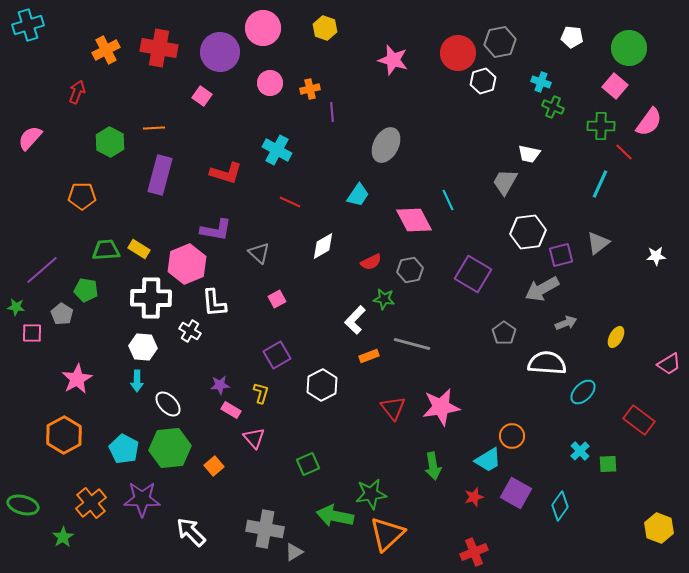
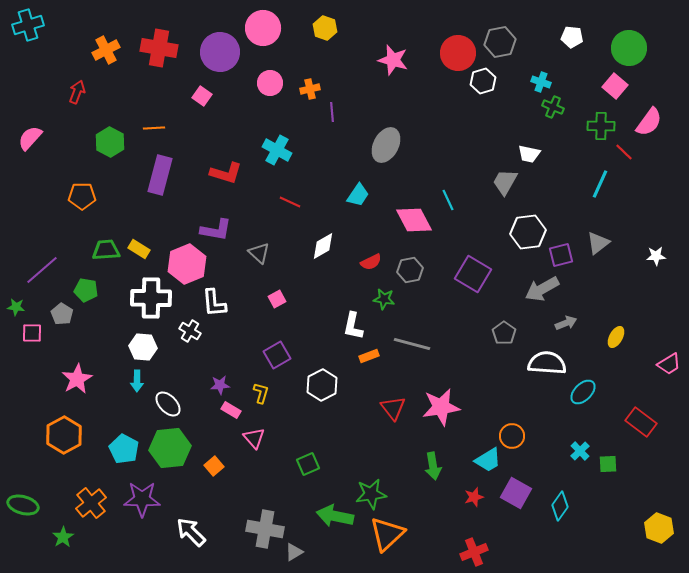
white L-shape at (355, 320): moved 2 px left, 6 px down; rotated 32 degrees counterclockwise
red rectangle at (639, 420): moved 2 px right, 2 px down
